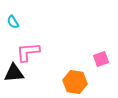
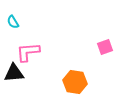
pink square: moved 4 px right, 12 px up
